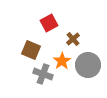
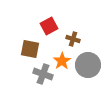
red square: moved 3 px down
brown cross: rotated 32 degrees counterclockwise
brown square: moved 1 px left, 1 px up; rotated 12 degrees counterclockwise
